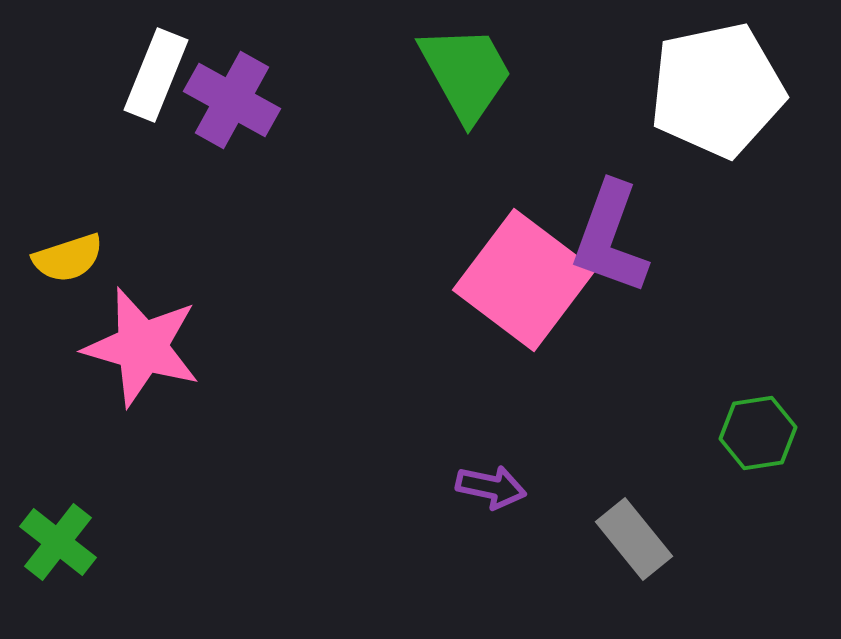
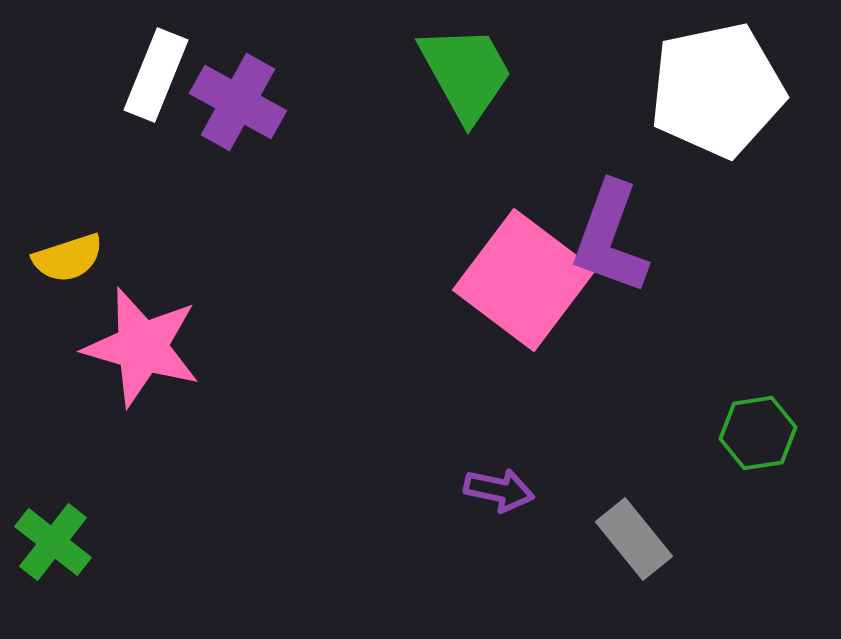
purple cross: moved 6 px right, 2 px down
purple arrow: moved 8 px right, 3 px down
green cross: moved 5 px left
